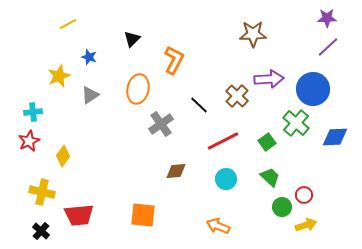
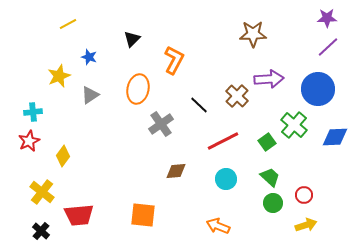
blue circle: moved 5 px right
green cross: moved 2 px left, 2 px down
yellow cross: rotated 25 degrees clockwise
green circle: moved 9 px left, 4 px up
